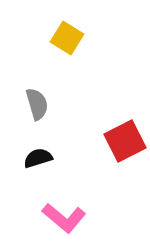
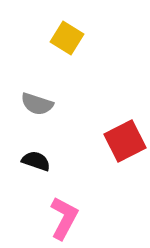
gray semicircle: rotated 124 degrees clockwise
black semicircle: moved 2 px left, 3 px down; rotated 36 degrees clockwise
pink L-shape: rotated 102 degrees counterclockwise
